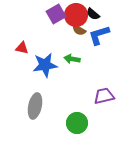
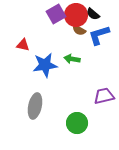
red triangle: moved 1 px right, 3 px up
